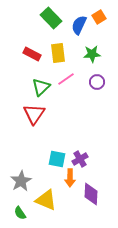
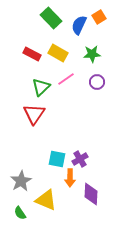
yellow rectangle: rotated 54 degrees counterclockwise
